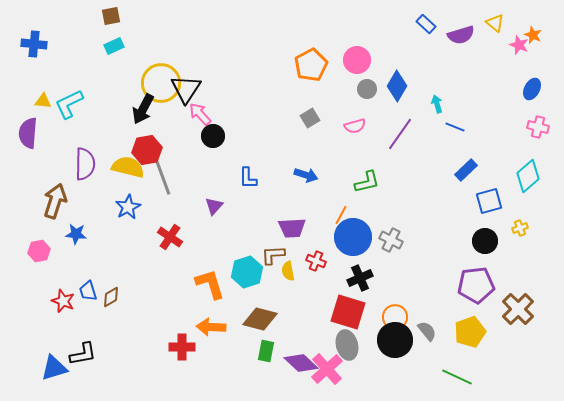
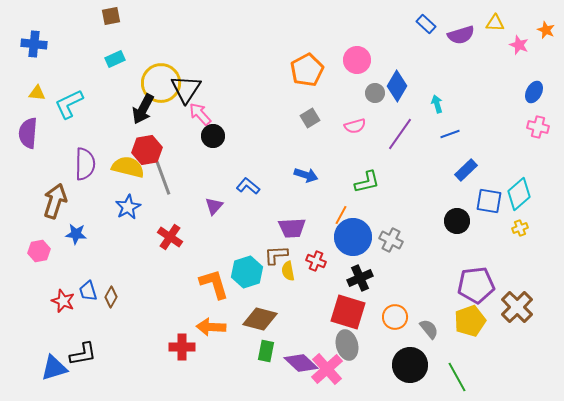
yellow triangle at (495, 23): rotated 36 degrees counterclockwise
orange star at (533, 35): moved 13 px right, 5 px up
cyan rectangle at (114, 46): moved 1 px right, 13 px down
orange pentagon at (311, 65): moved 4 px left, 5 px down
gray circle at (367, 89): moved 8 px right, 4 px down
blue ellipse at (532, 89): moved 2 px right, 3 px down
yellow triangle at (43, 101): moved 6 px left, 8 px up
blue line at (455, 127): moved 5 px left, 7 px down; rotated 42 degrees counterclockwise
cyan diamond at (528, 176): moved 9 px left, 18 px down
blue L-shape at (248, 178): moved 8 px down; rotated 130 degrees clockwise
blue square at (489, 201): rotated 24 degrees clockwise
black circle at (485, 241): moved 28 px left, 20 px up
brown L-shape at (273, 255): moved 3 px right
orange L-shape at (210, 284): moved 4 px right
brown diamond at (111, 297): rotated 30 degrees counterclockwise
brown cross at (518, 309): moved 1 px left, 2 px up
gray semicircle at (427, 331): moved 2 px right, 2 px up
yellow pentagon at (470, 332): moved 11 px up
black circle at (395, 340): moved 15 px right, 25 px down
green line at (457, 377): rotated 36 degrees clockwise
